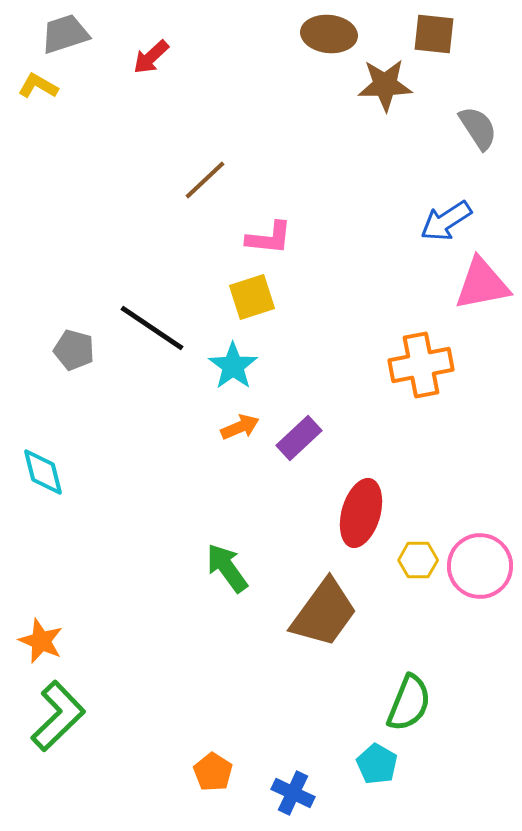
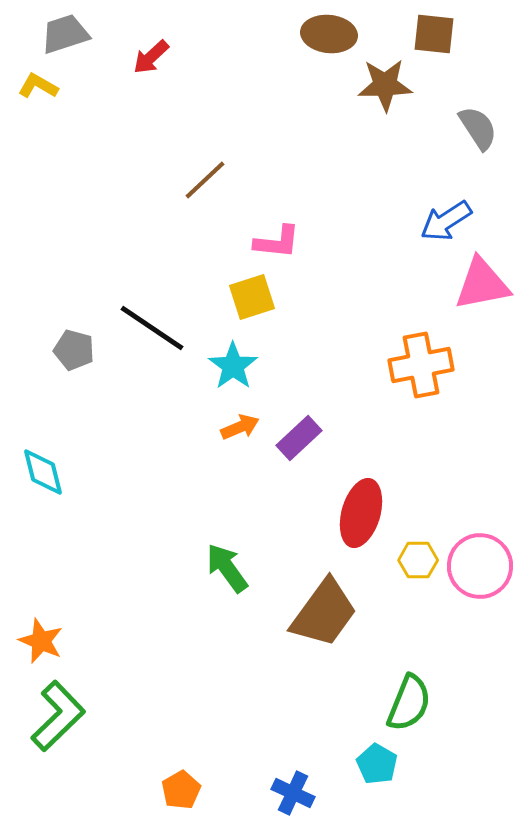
pink L-shape: moved 8 px right, 4 px down
orange pentagon: moved 32 px left, 18 px down; rotated 9 degrees clockwise
